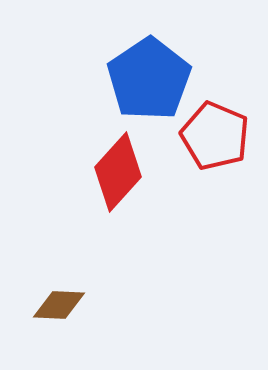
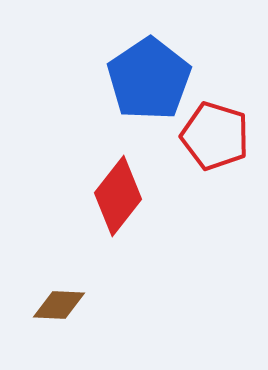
red pentagon: rotated 6 degrees counterclockwise
red diamond: moved 24 px down; rotated 4 degrees counterclockwise
